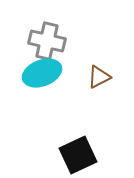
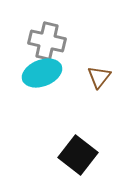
brown triangle: rotated 25 degrees counterclockwise
black square: rotated 27 degrees counterclockwise
